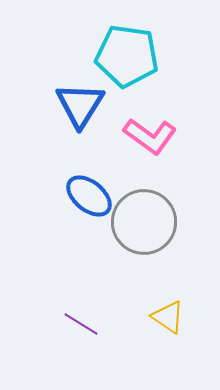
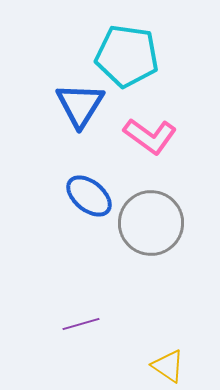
gray circle: moved 7 px right, 1 px down
yellow triangle: moved 49 px down
purple line: rotated 48 degrees counterclockwise
